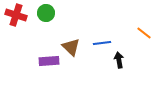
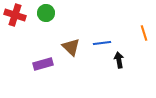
red cross: moved 1 px left
orange line: rotated 35 degrees clockwise
purple rectangle: moved 6 px left, 3 px down; rotated 12 degrees counterclockwise
